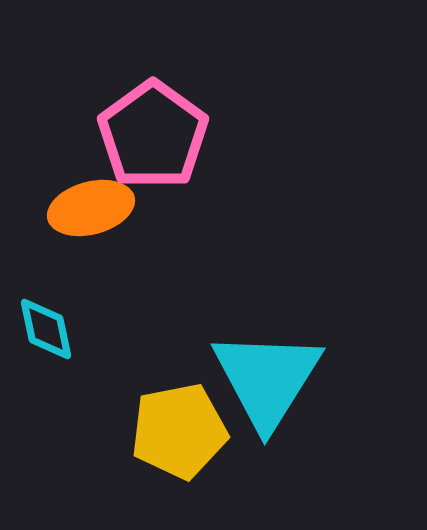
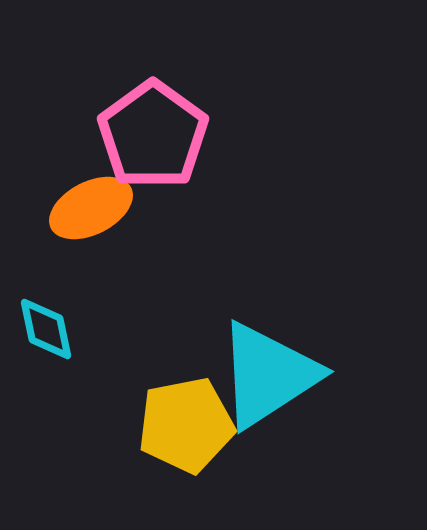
orange ellipse: rotated 12 degrees counterclockwise
cyan triangle: moved 1 px right, 4 px up; rotated 25 degrees clockwise
yellow pentagon: moved 7 px right, 6 px up
